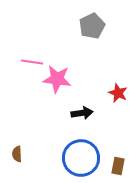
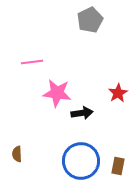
gray pentagon: moved 2 px left, 6 px up
pink line: rotated 15 degrees counterclockwise
pink star: moved 14 px down
red star: rotated 18 degrees clockwise
blue circle: moved 3 px down
